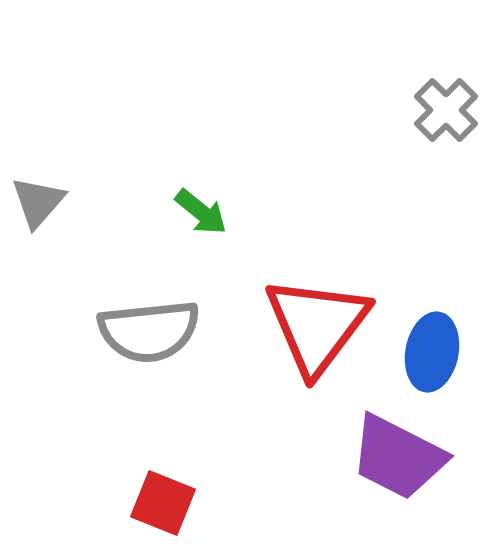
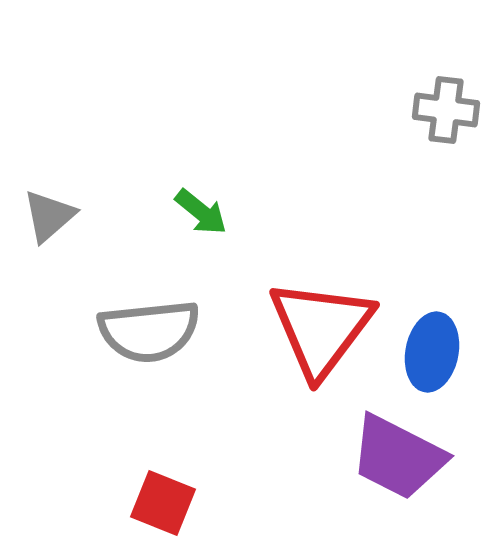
gray cross: rotated 38 degrees counterclockwise
gray triangle: moved 11 px right, 14 px down; rotated 8 degrees clockwise
red triangle: moved 4 px right, 3 px down
